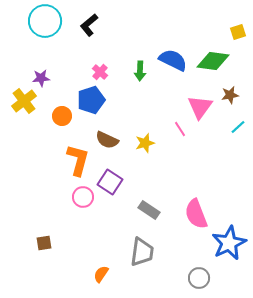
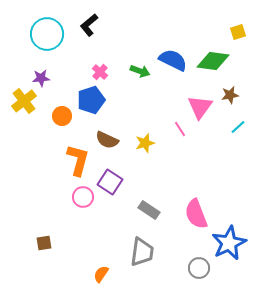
cyan circle: moved 2 px right, 13 px down
green arrow: rotated 72 degrees counterclockwise
gray circle: moved 10 px up
